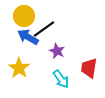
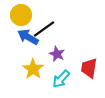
yellow circle: moved 3 px left, 1 px up
purple star: moved 3 px down
yellow star: moved 14 px right, 1 px down
cyan arrow: rotated 78 degrees clockwise
